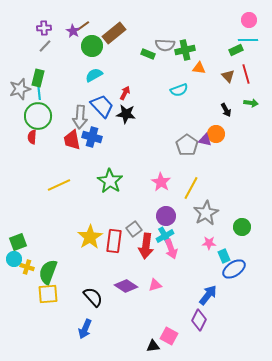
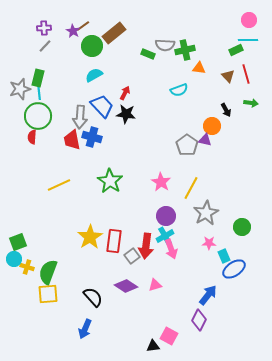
orange circle at (216, 134): moved 4 px left, 8 px up
gray square at (134, 229): moved 2 px left, 27 px down
